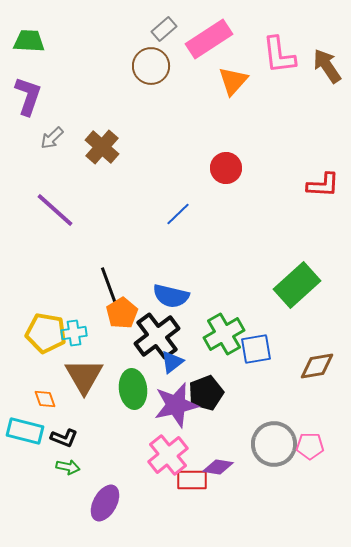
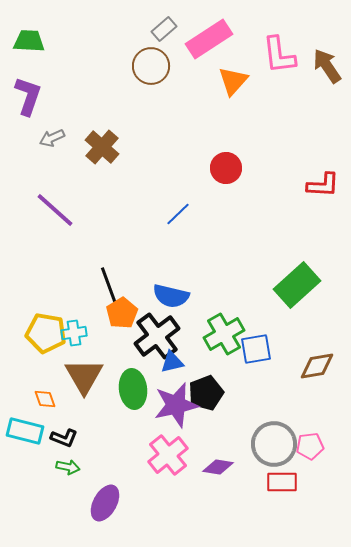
gray arrow: rotated 20 degrees clockwise
blue triangle: rotated 25 degrees clockwise
pink pentagon: rotated 8 degrees counterclockwise
red rectangle: moved 90 px right, 2 px down
